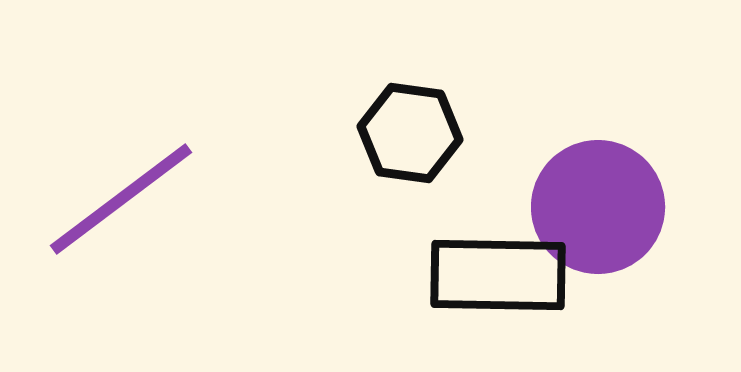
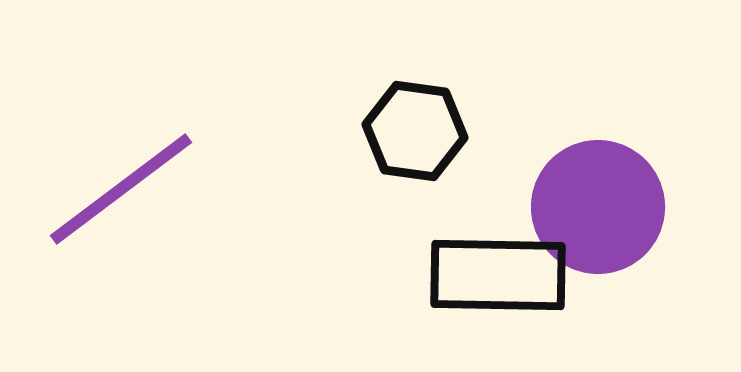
black hexagon: moved 5 px right, 2 px up
purple line: moved 10 px up
